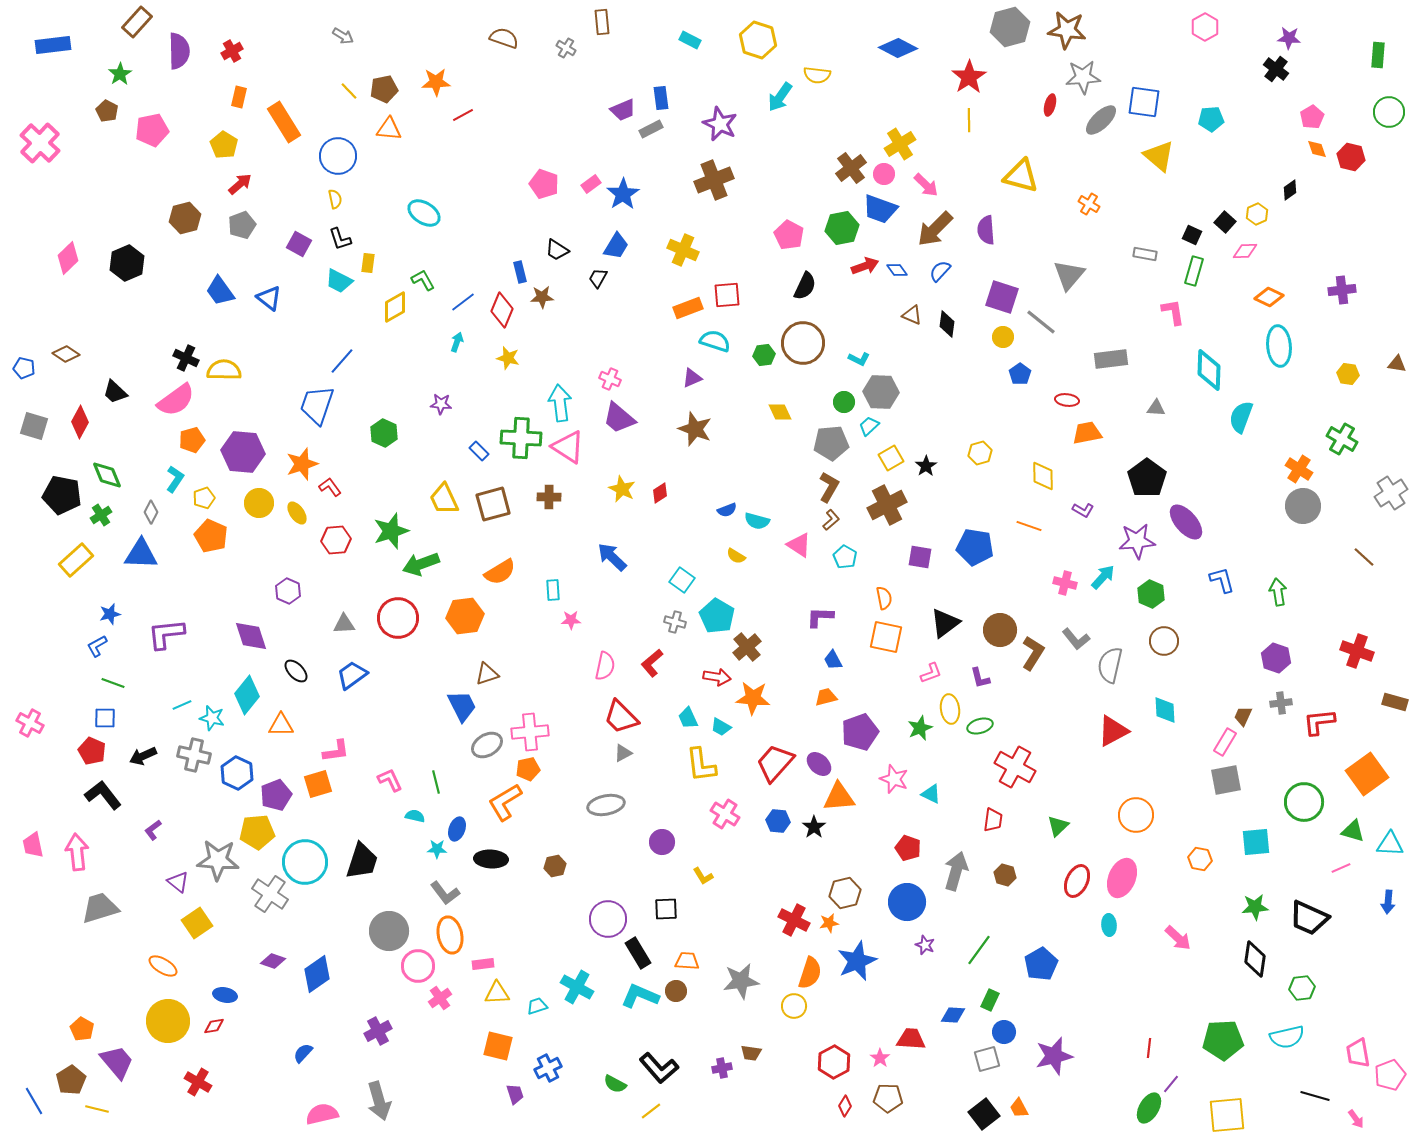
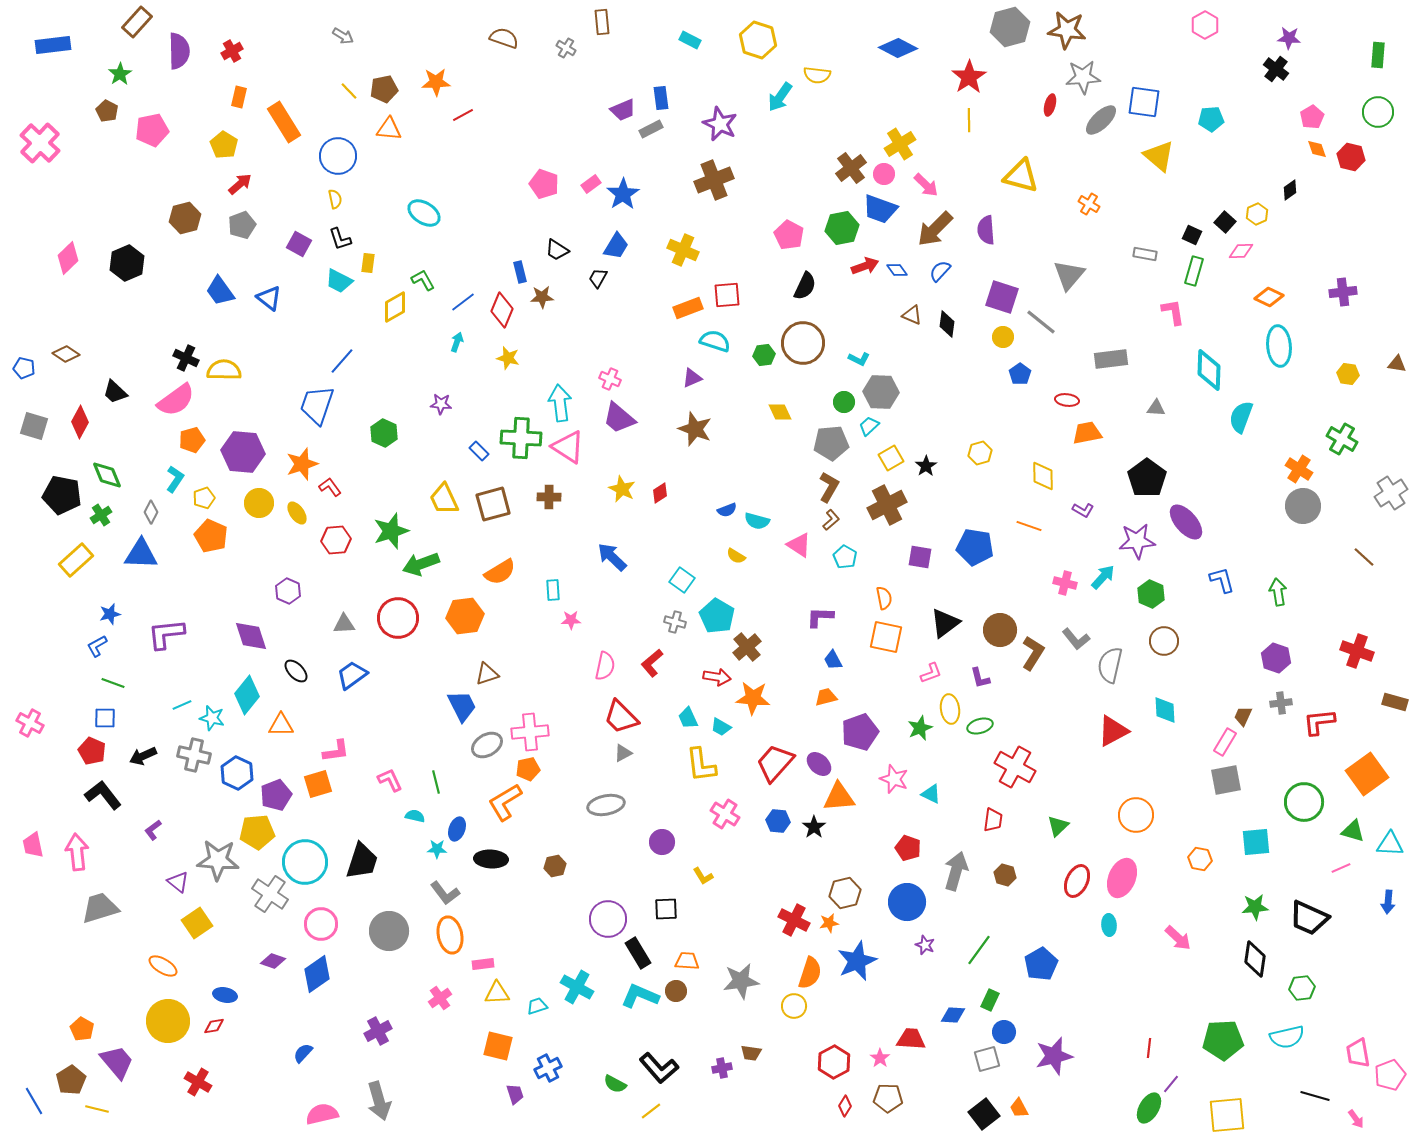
pink hexagon at (1205, 27): moved 2 px up
green circle at (1389, 112): moved 11 px left
pink diamond at (1245, 251): moved 4 px left
purple cross at (1342, 290): moved 1 px right, 2 px down
pink circle at (418, 966): moved 97 px left, 42 px up
